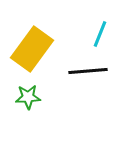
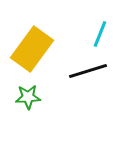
black line: rotated 12 degrees counterclockwise
